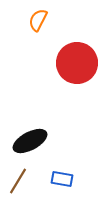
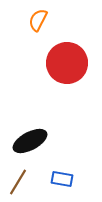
red circle: moved 10 px left
brown line: moved 1 px down
